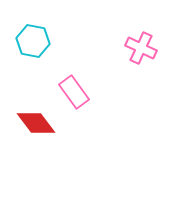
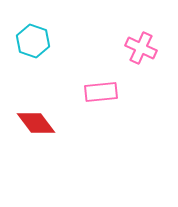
cyan hexagon: rotated 8 degrees clockwise
pink rectangle: moved 27 px right; rotated 60 degrees counterclockwise
